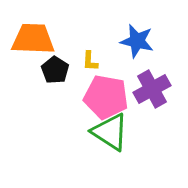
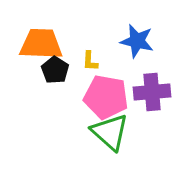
orange trapezoid: moved 8 px right, 5 px down
purple cross: moved 3 px down; rotated 24 degrees clockwise
green triangle: rotated 9 degrees clockwise
